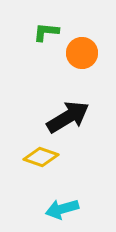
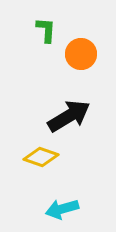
green L-shape: moved 2 px up; rotated 88 degrees clockwise
orange circle: moved 1 px left, 1 px down
black arrow: moved 1 px right, 1 px up
